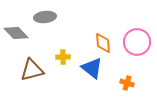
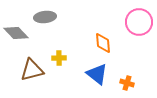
pink circle: moved 2 px right, 20 px up
yellow cross: moved 4 px left, 1 px down
blue triangle: moved 5 px right, 6 px down
